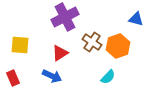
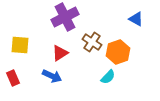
blue triangle: rotated 14 degrees clockwise
orange hexagon: moved 6 px down
